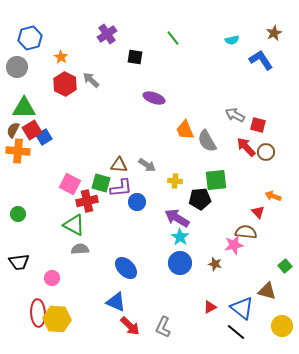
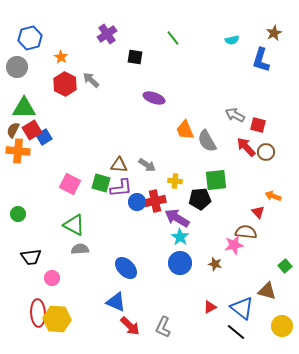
blue L-shape at (261, 60): rotated 130 degrees counterclockwise
red cross at (87, 201): moved 68 px right
black trapezoid at (19, 262): moved 12 px right, 5 px up
